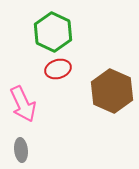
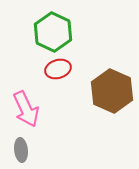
pink arrow: moved 3 px right, 5 px down
